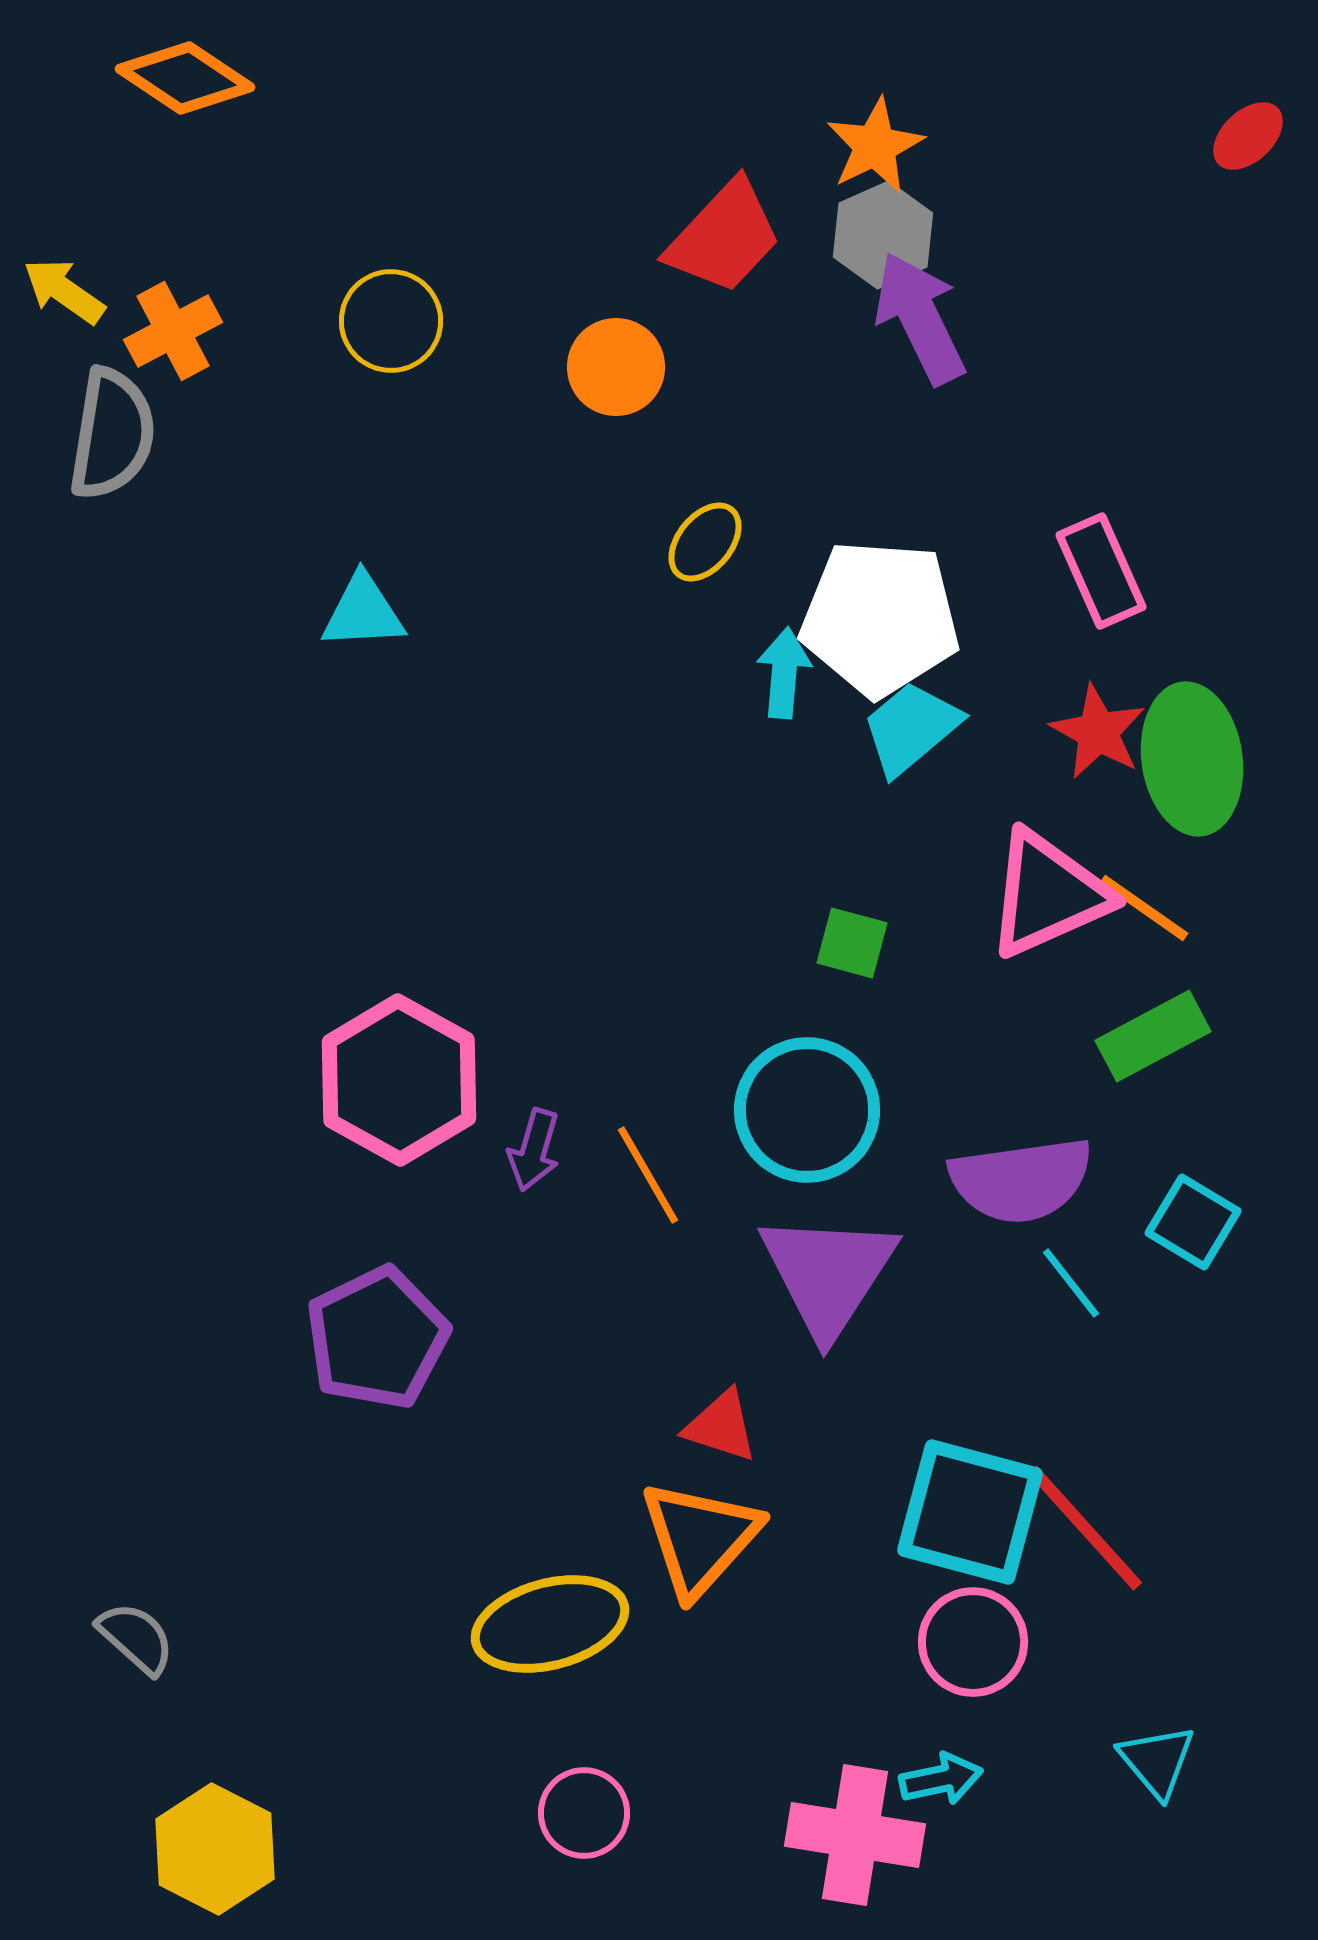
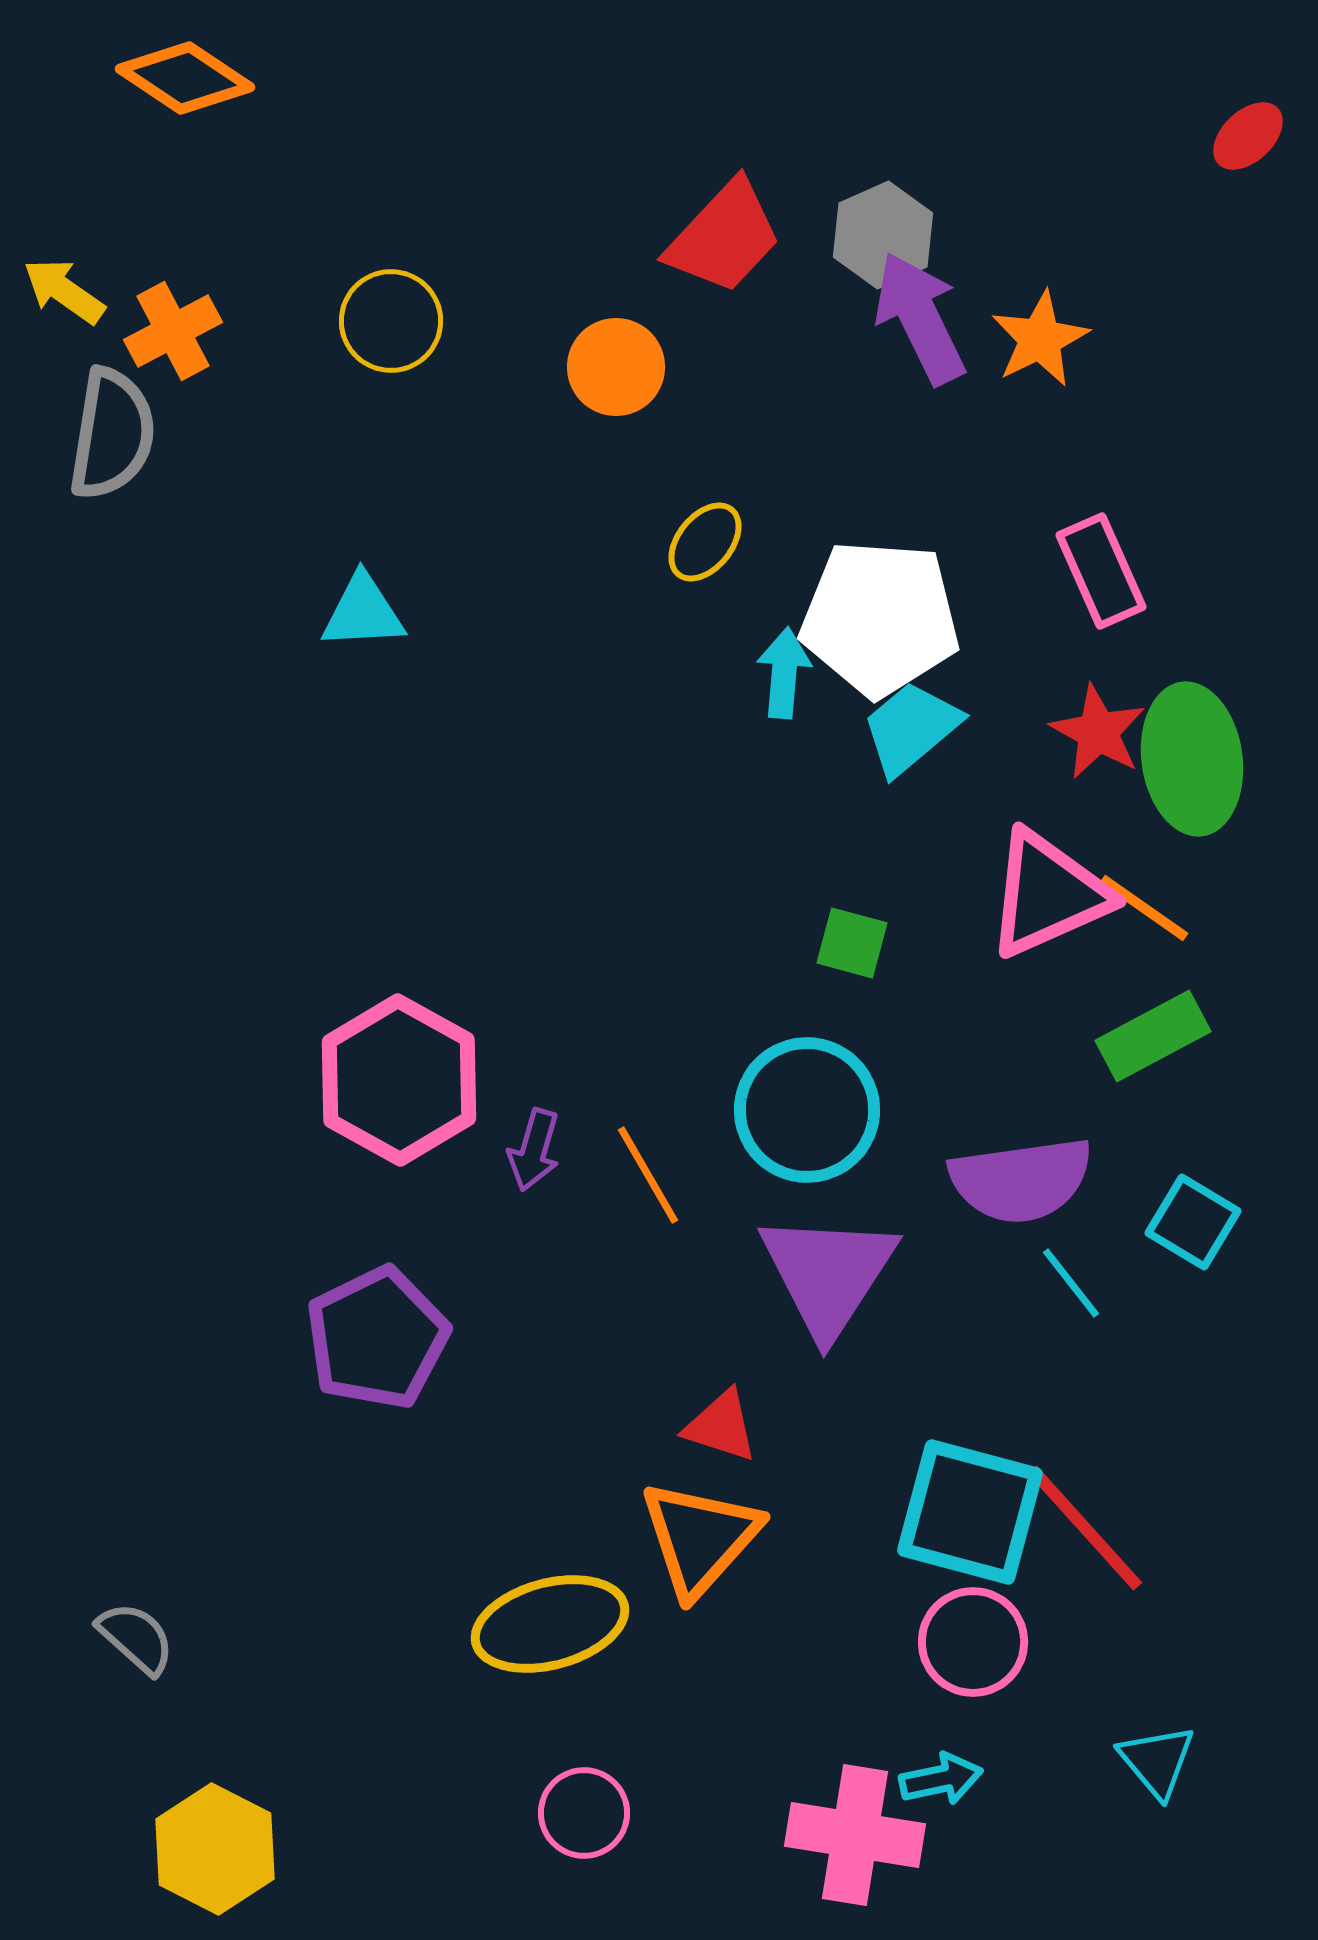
orange star at (875, 146): moved 165 px right, 193 px down
